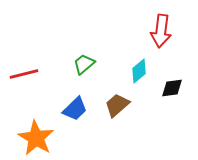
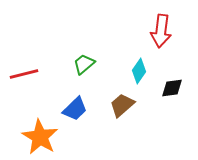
cyan diamond: rotated 15 degrees counterclockwise
brown trapezoid: moved 5 px right
orange star: moved 4 px right, 1 px up
